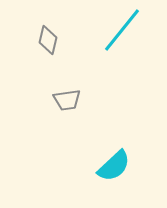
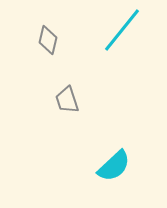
gray trapezoid: rotated 80 degrees clockwise
